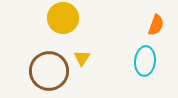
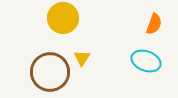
orange semicircle: moved 2 px left, 1 px up
cyan ellipse: moved 1 px right; rotated 76 degrees counterclockwise
brown circle: moved 1 px right, 1 px down
